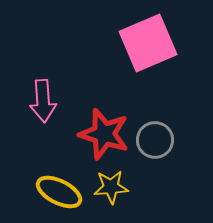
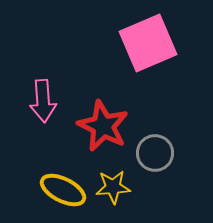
red star: moved 1 px left, 8 px up; rotated 9 degrees clockwise
gray circle: moved 13 px down
yellow star: moved 2 px right
yellow ellipse: moved 4 px right, 2 px up
